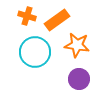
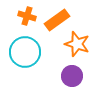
orange star: moved 1 px up; rotated 10 degrees clockwise
cyan circle: moved 10 px left
purple circle: moved 7 px left, 3 px up
